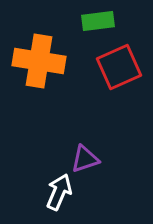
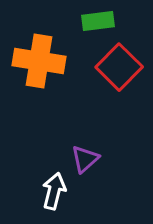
red square: rotated 21 degrees counterclockwise
purple triangle: rotated 24 degrees counterclockwise
white arrow: moved 5 px left, 1 px up; rotated 9 degrees counterclockwise
